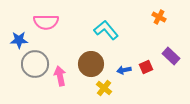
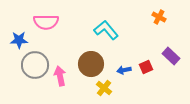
gray circle: moved 1 px down
